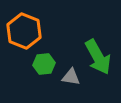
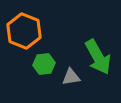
gray triangle: rotated 18 degrees counterclockwise
